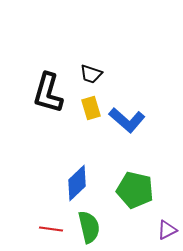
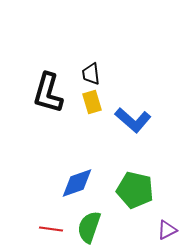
black trapezoid: rotated 65 degrees clockwise
yellow rectangle: moved 1 px right, 6 px up
blue L-shape: moved 6 px right
blue diamond: rotated 24 degrees clockwise
green semicircle: rotated 148 degrees counterclockwise
